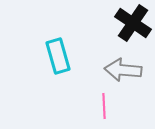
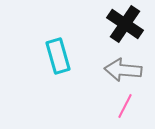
black cross: moved 8 px left, 1 px down
pink line: moved 21 px right; rotated 30 degrees clockwise
